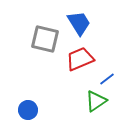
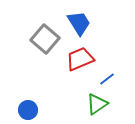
gray square: rotated 28 degrees clockwise
green triangle: moved 1 px right, 3 px down
